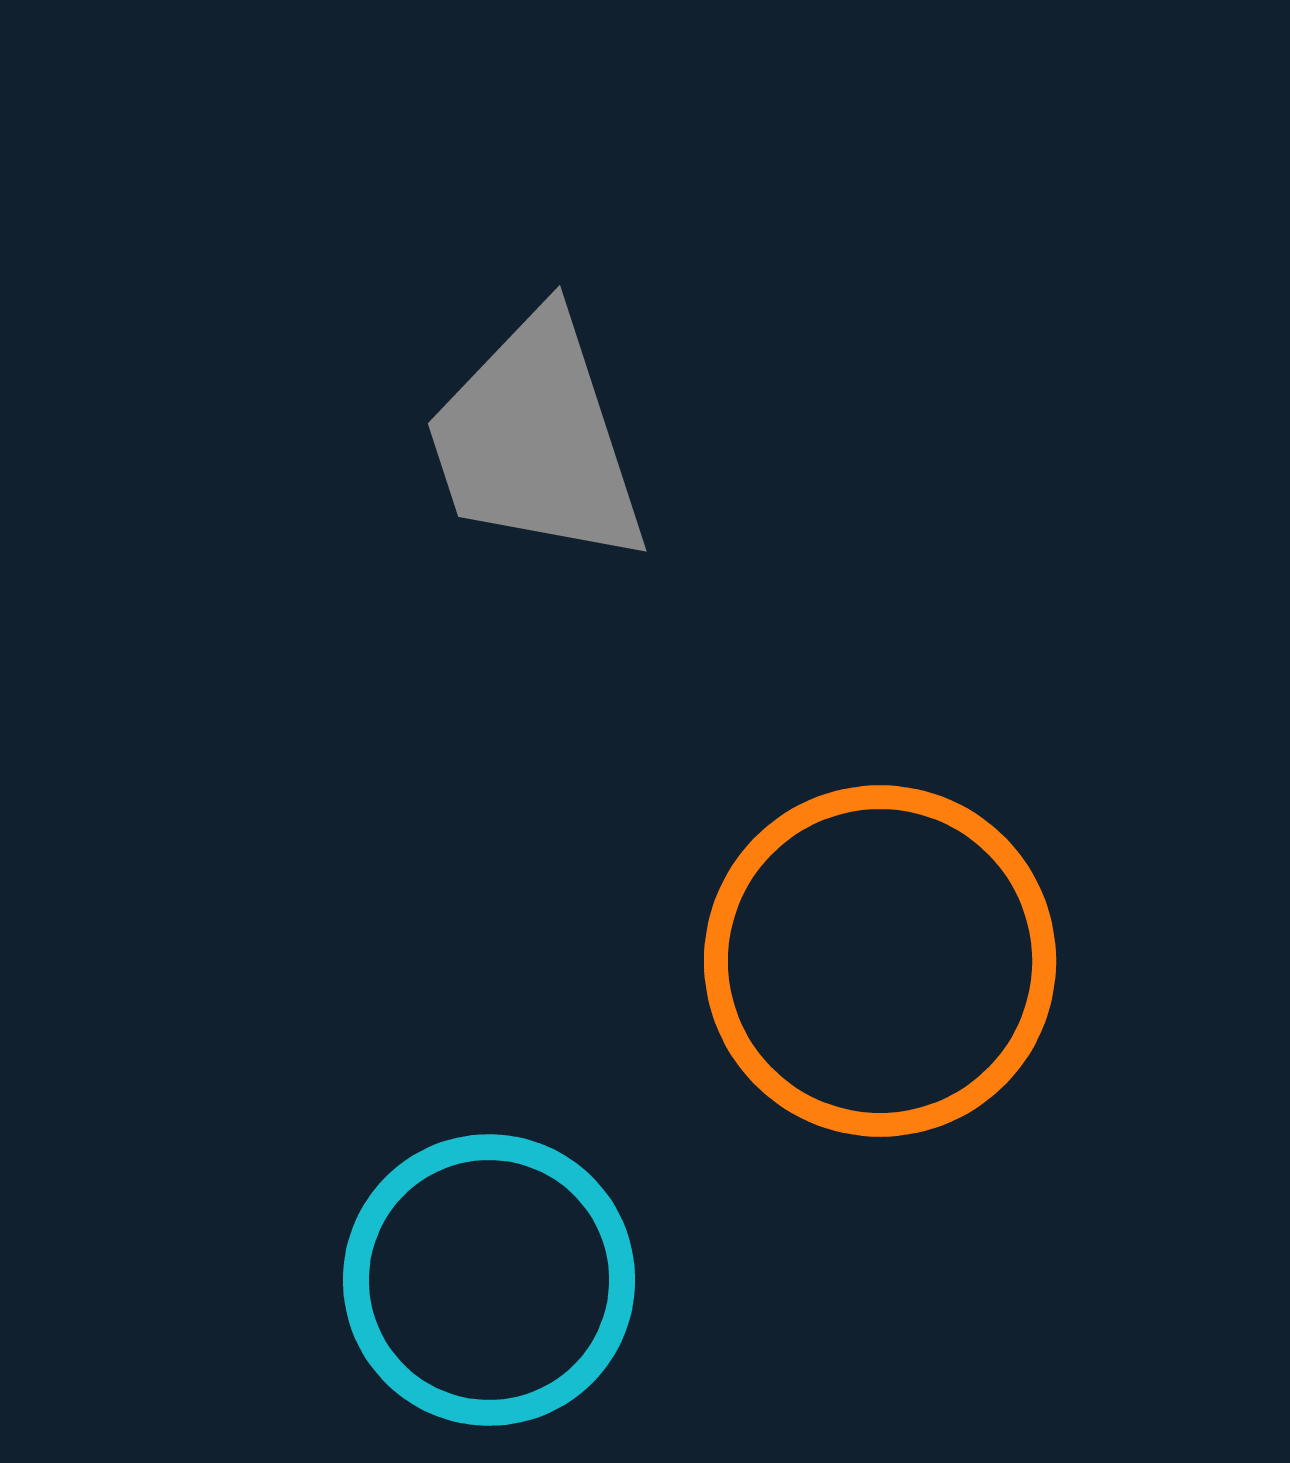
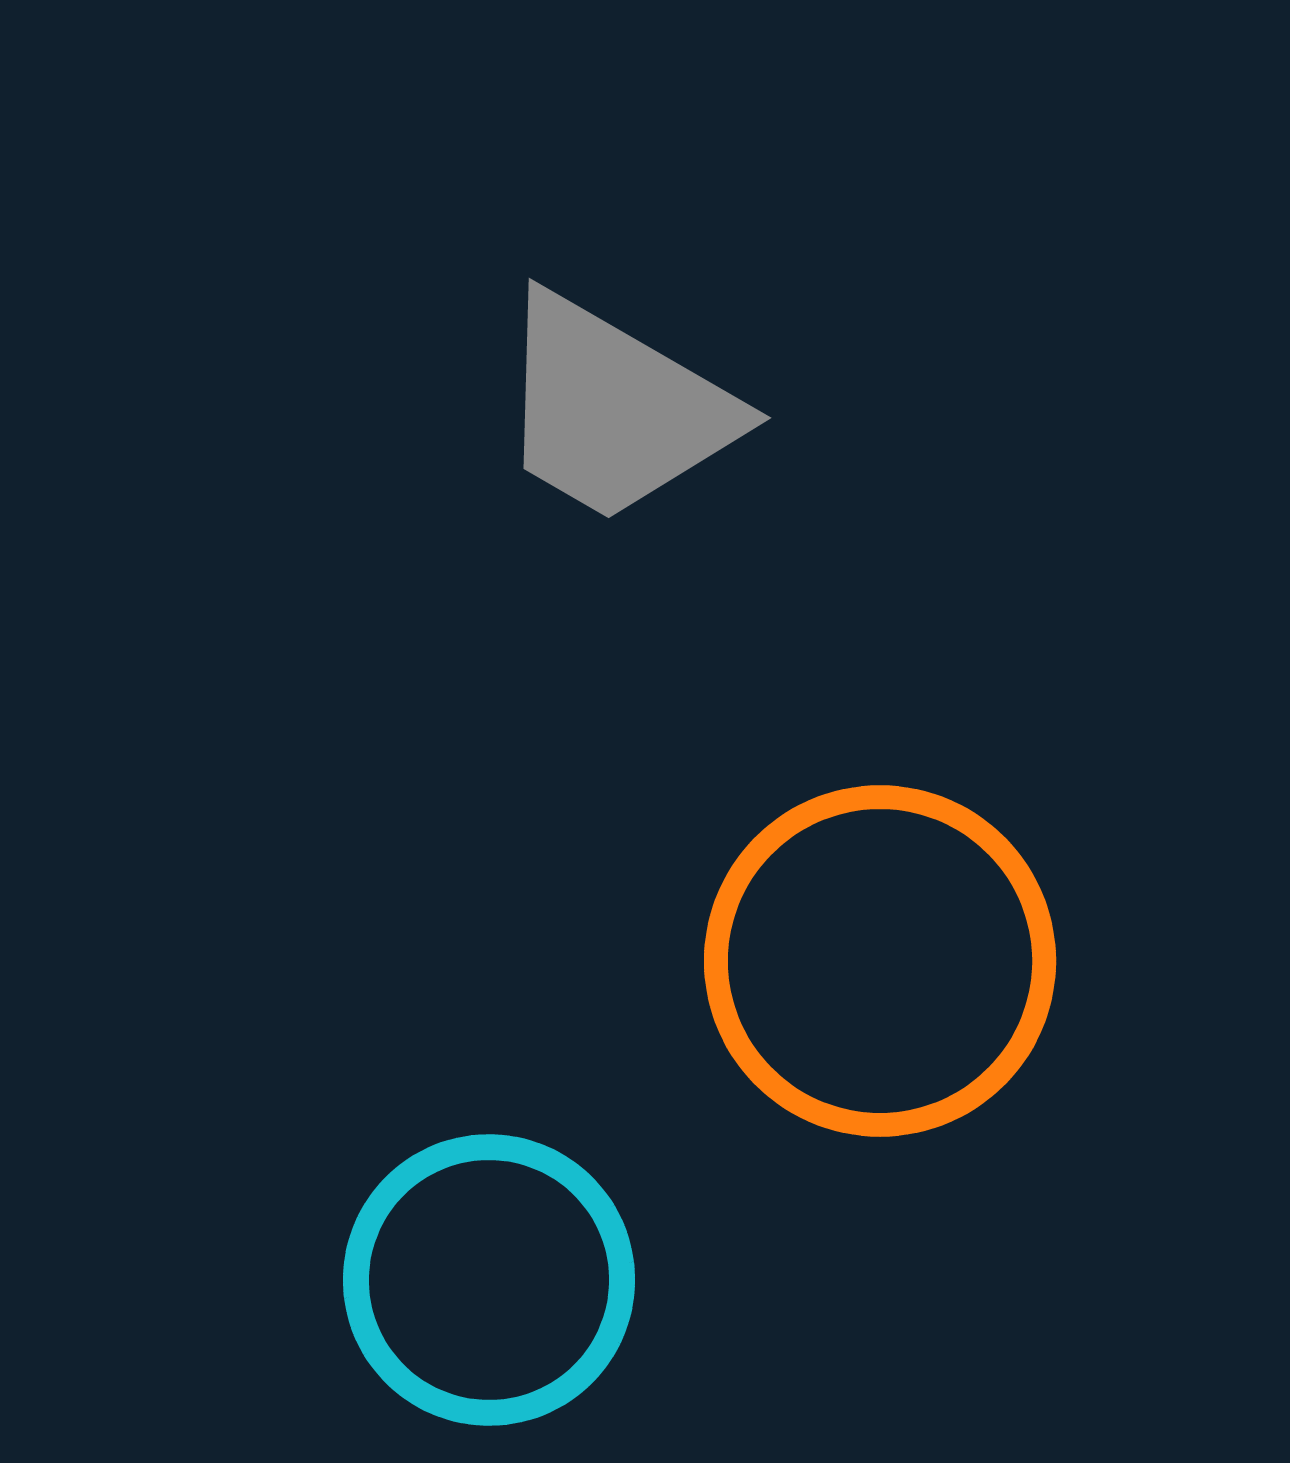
gray trapezoid: moved 79 px right, 31 px up; rotated 42 degrees counterclockwise
